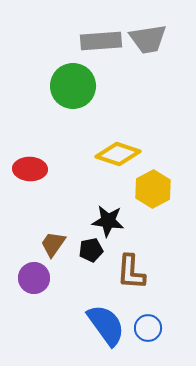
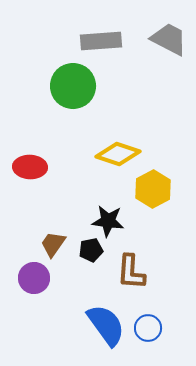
gray trapezoid: moved 21 px right; rotated 144 degrees counterclockwise
red ellipse: moved 2 px up
